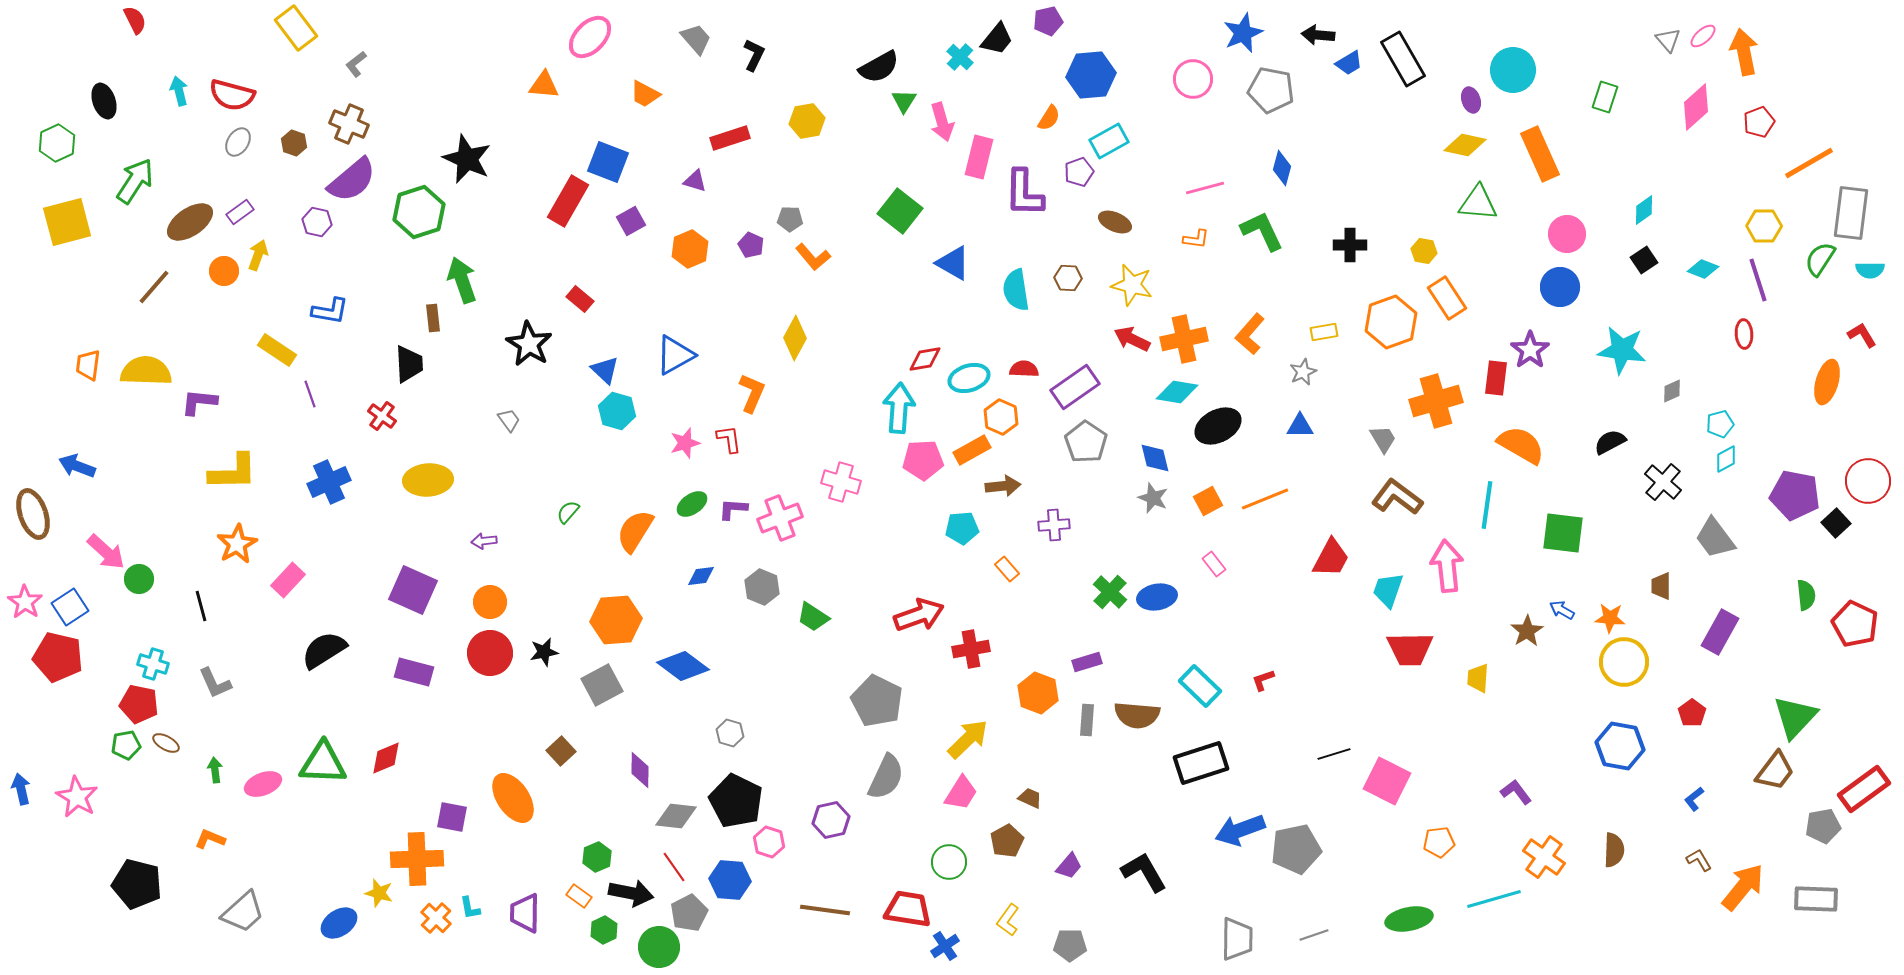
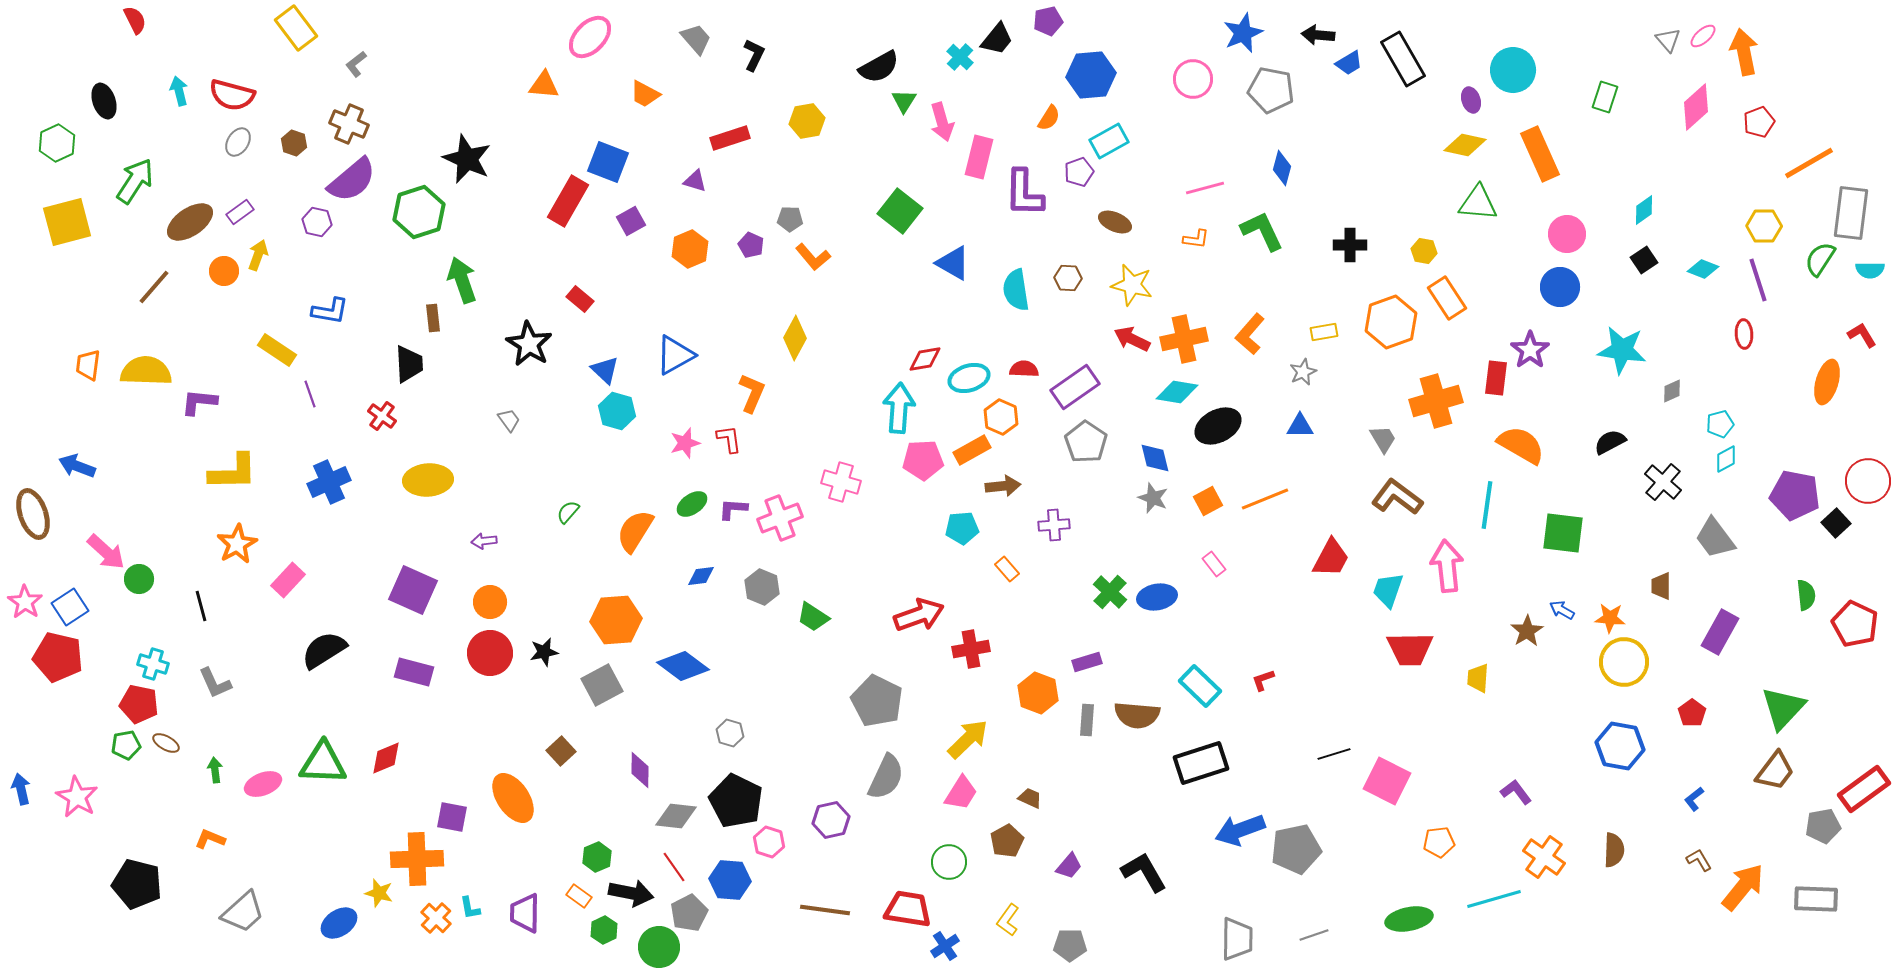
green triangle at (1795, 717): moved 12 px left, 9 px up
